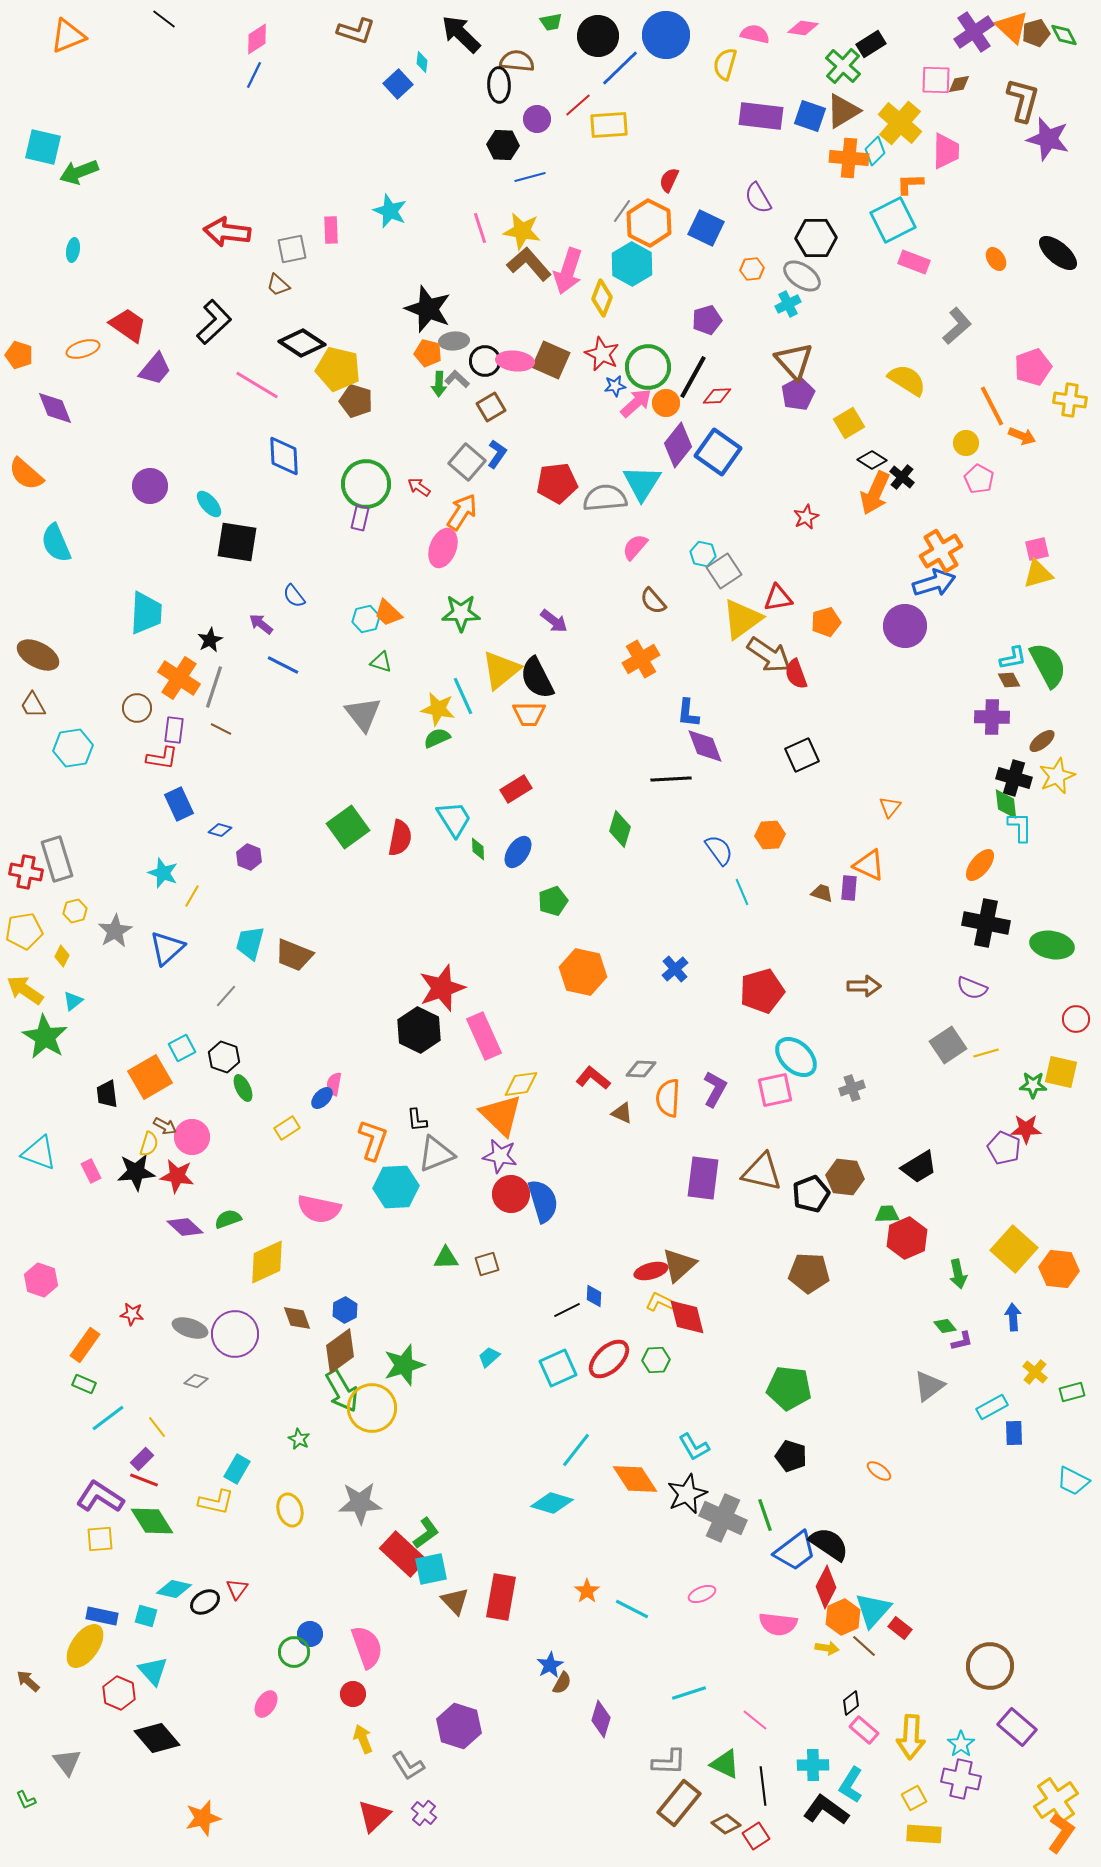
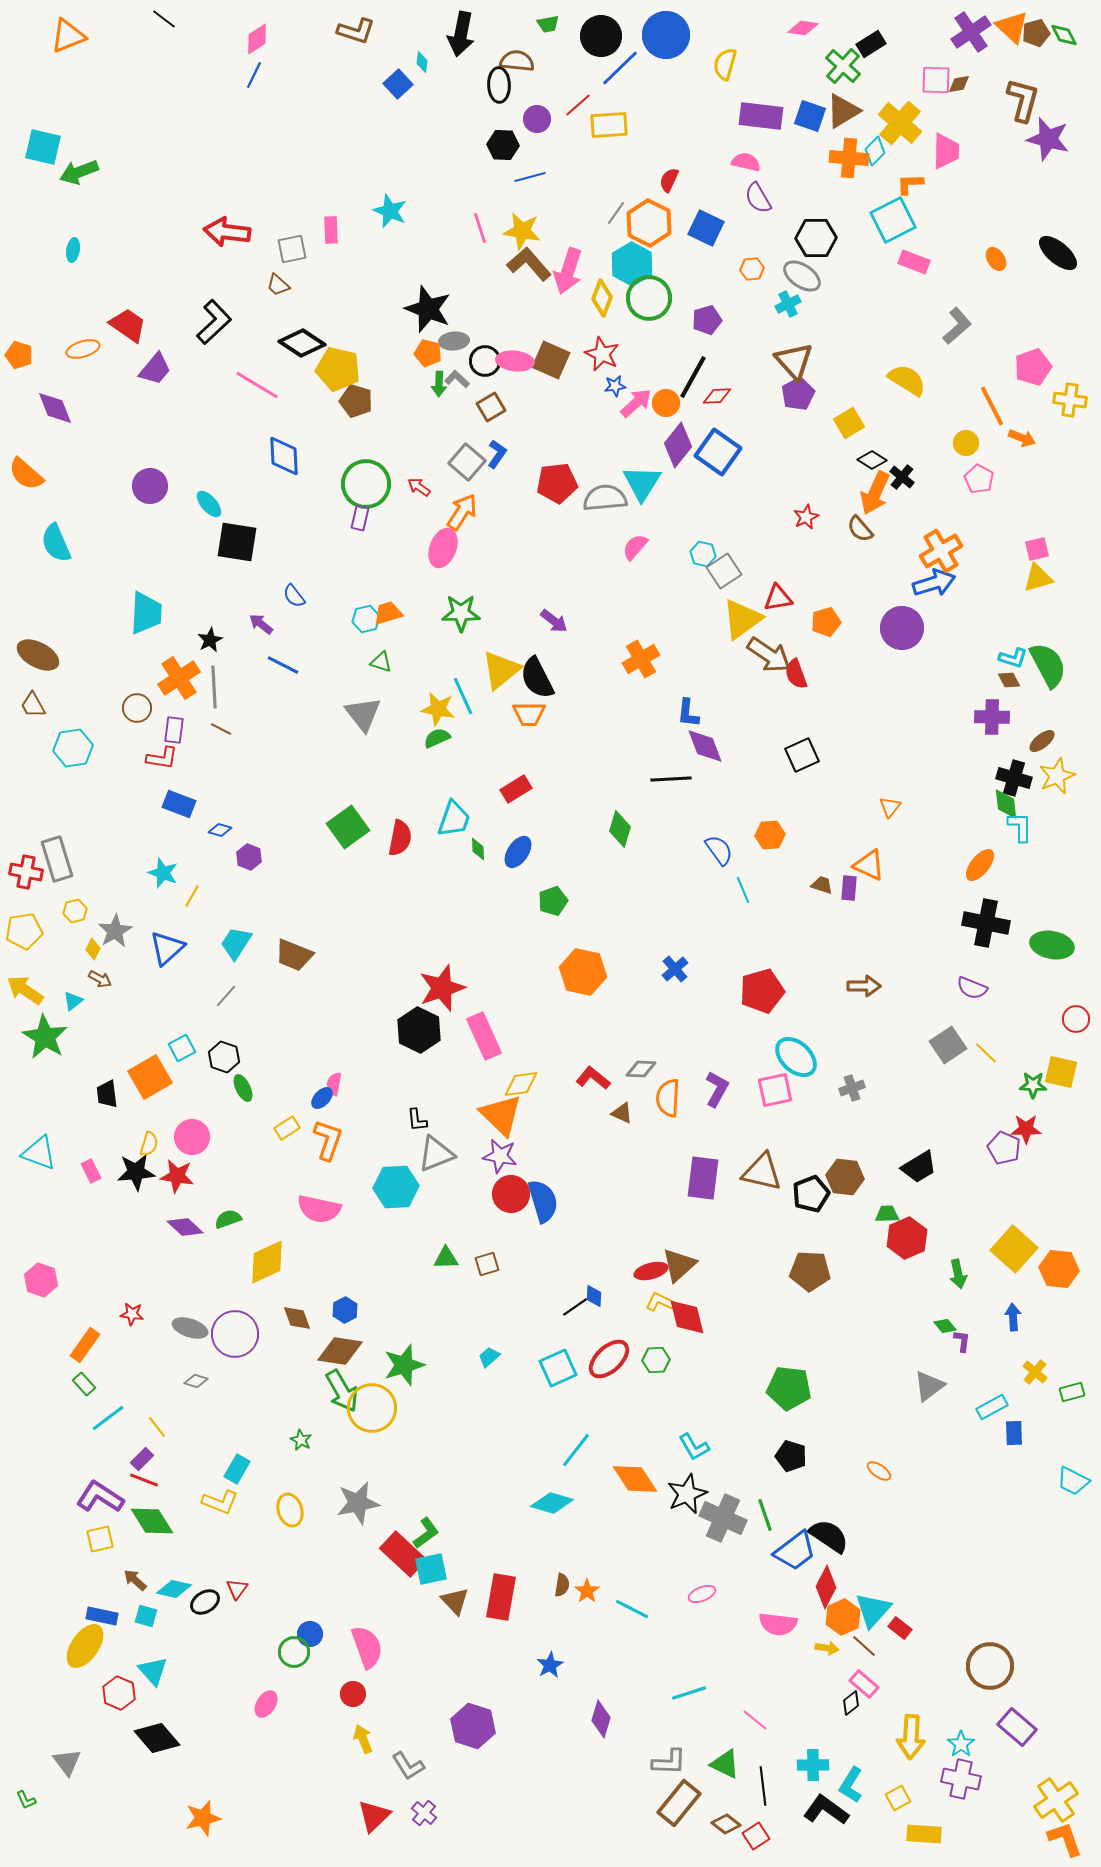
green trapezoid at (551, 22): moved 3 px left, 2 px down
purple cross at (974, 32): moved 3 px left
black arrow at (461, 34): rotated 123 degrees counterclockwise
pink semicircle at (755, 34): moved 9 px left, 128 px down
black circle at (598, 36): moved 3 px right
gray line at (622, 211): moved 6 px left, 2 px down
green circle at (648, 367): moved 1 px right, 69 px up
orange arrow at (1022, 436): moved 2 px down
yellow triangle at (1038, 574): moved 4 px down
brown semicircle at (653, 601): moved 207 px right, 72 px up
orange trapezoid at (388, 613): rotated 120 degrees clockwise
purple circle at (905, 626): moved 3 px left, 2 px down
cyan L-shape at (1013, 658): rotated 28 degrees clockwise
orange cross at (179, 678): rotated 24 degrees clockwise
gray line at (214, 687): rotated 21 degrees counterclockwise
blue rectangle at (179, 804): rotated 44 degrees counterclockwise
cyan trapezoid at (454, 819): rotated 51 degrees clockwise
cyan line at (742, 892): moved 1 px right, 2 px up
brown trapezoid at (822, 893): moved 8 px up
cyan trapezoid at (250, 943): moved 14 px left; rotated 18 degrees clockwise
yellow diamond at (62, 956): moved 31 px right, 7 px up
yellow line at (986, 1053): rotated 60 degrees clockwise
purple L-shape at (715, 1089): moved 2 px right
brown arrow at (165, 1126): moved 65 px left, 147 px up
orange L-shape at (373, 1140): moved 45 px left
brown pentagon at (809, 1273): moved 1 px right, 2 px up
black line at (567, 1310): moved 8 px right, 3 px up; rotated 8 degrees counterclockwise
purple L-shape at (962, 1341): rotated 70 degrees counterclockwise
brown diamond at (340, 1351): rotated 45 degrees clockwise
green rectangle at (84, 1384): rotated 25 degrees clockwise
green star at (299, 1439): moved 2 px right, 1 px down
yellow L-shape at (216, 1502): moved 4 px right; rotated 9 degrees clockwise
gray star at (360, 1503): moved 2 px left; rotated 9 degrees counterclockwise
yellow square at (100, 1539): rotated 8 degrees counterclockwise
black semicircle at (829, 1544): moved 8 px up
brown arrow at (28, 1681): moved 107 px right, 101 px up
brown semicircle at (562, 1683): moved 98 px up; rotated 20 degrees counterclockwise
purple hexagon at (459, 1726): moved 14 px right
pink rectangle at (864, 1730): moved 46 px up
yellow square at (914, 1798): moved 16 px left
orange L-shape at (1061, 1833): moved 4 px right, 6 px down; rotated 54 degrees counterclockwise
